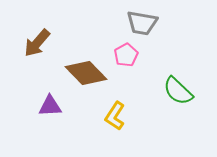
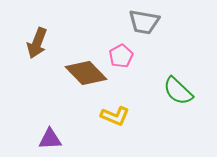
gray trapezoid: moved 2 px right, 1 px up
brown arrow: rotated 20 degrees counterclockwise
pink pentagon: moved 5 px left, 1 px down
purple triangle: moved 33 px down
yellow L-shape: rotated 100 degrees counterclockwise
